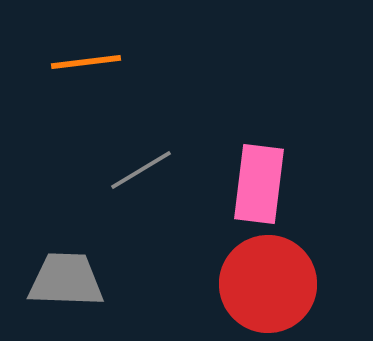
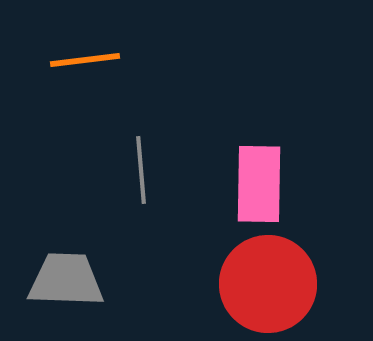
orange line: moved 1 px left, 2 px up
gray line: rotated 64 degrees counterclockwise
pink rectangle: rotated 6 degrees counterclockwise
